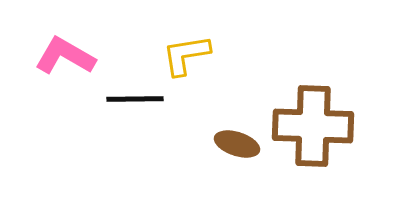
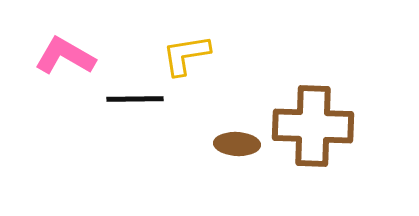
brown ellipse: rotated 15 degrees counterclockwise
